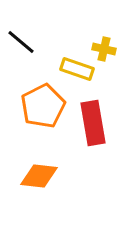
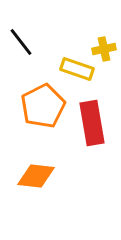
black line: rotated 12 degrees clockwise
yellow cross: rotated 25 degrees counterclockwise
red rectangle: moved 1 px left
orange diamond: moved 3 px left
